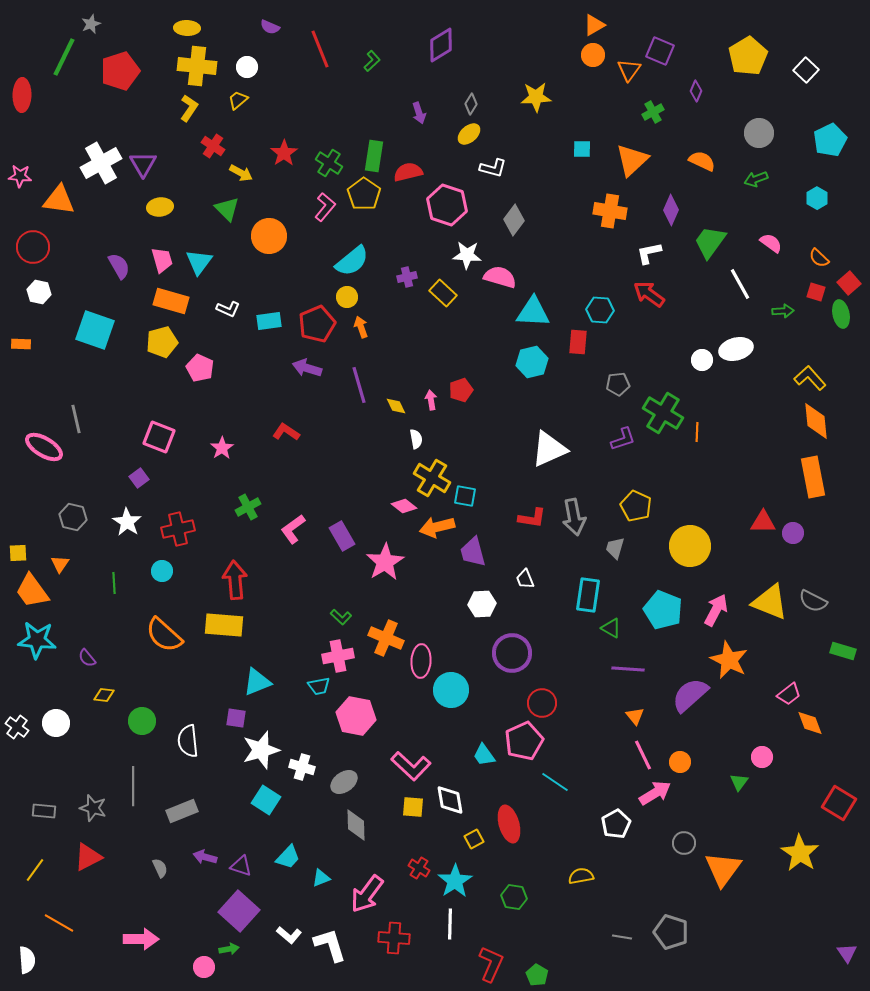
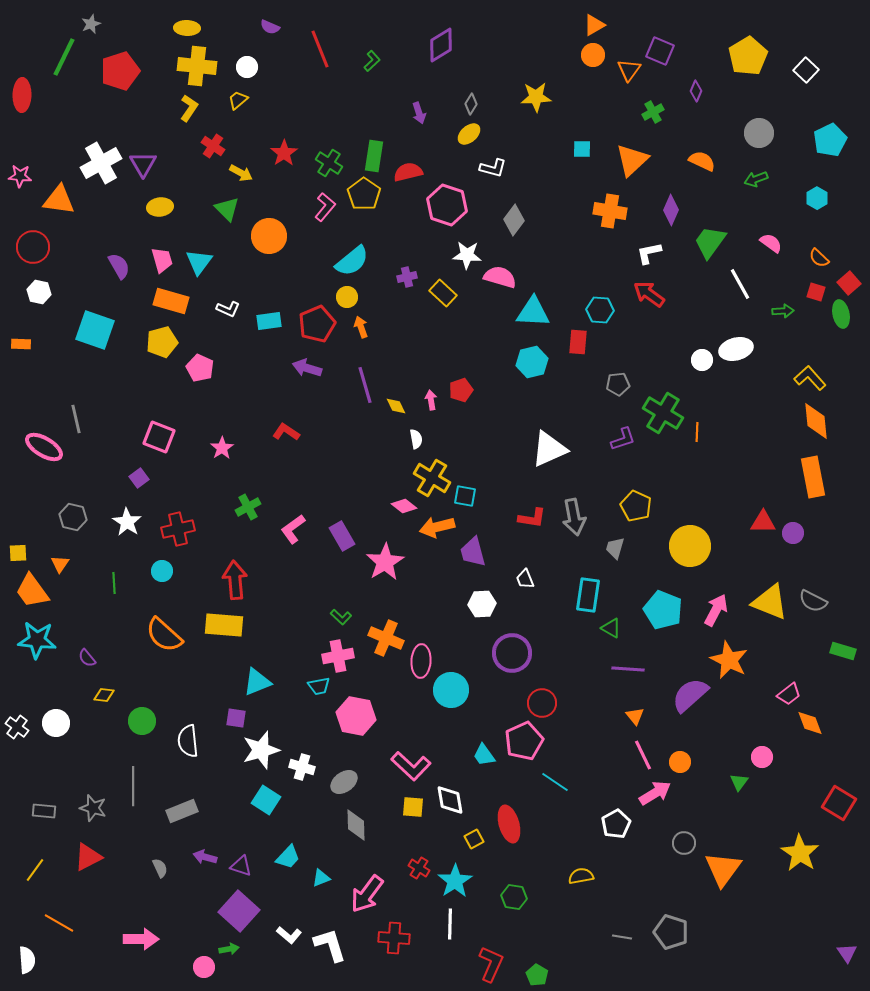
purple line at (359, 385): moved 6 px right
